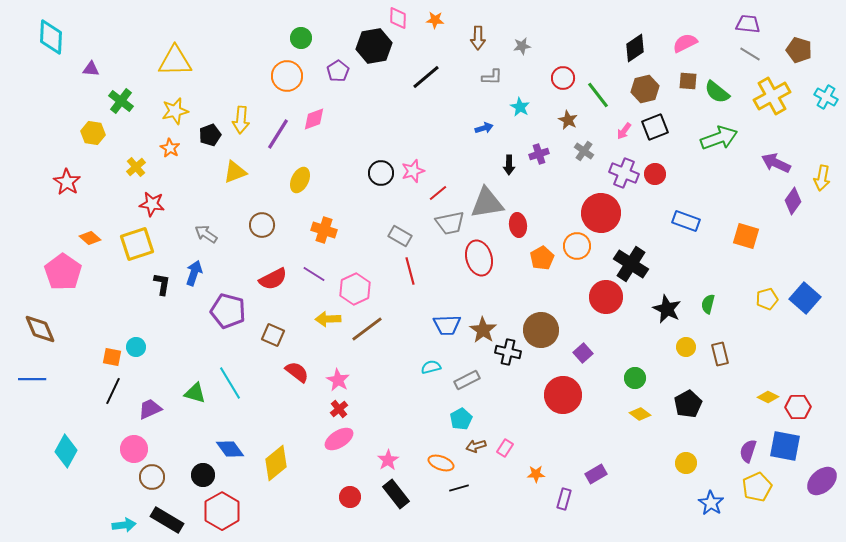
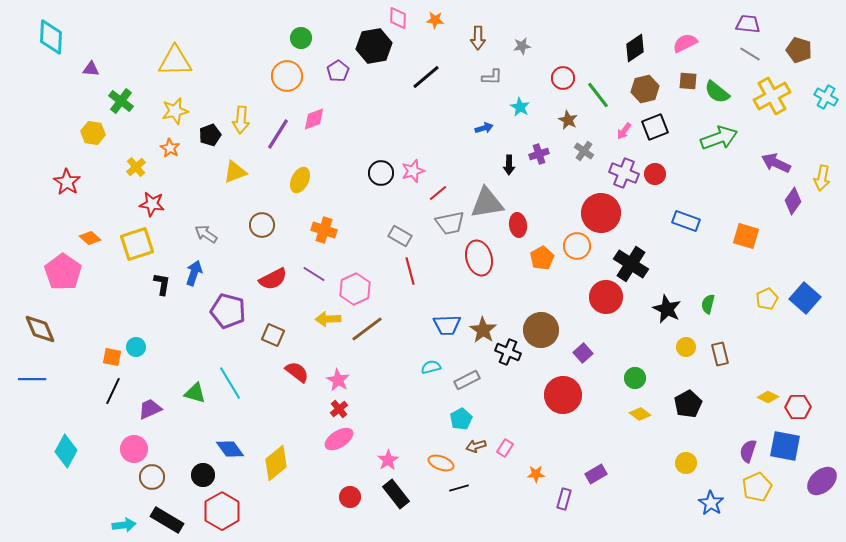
yellow pentagon at (767, 299): rotated 10 degrees counterclockwise
black cross at (508, 352): rotated 10 degrees clockwise
